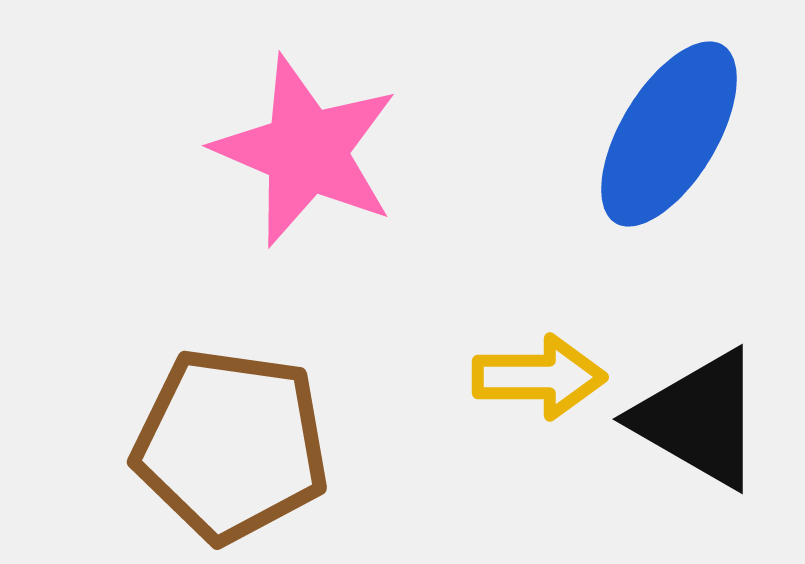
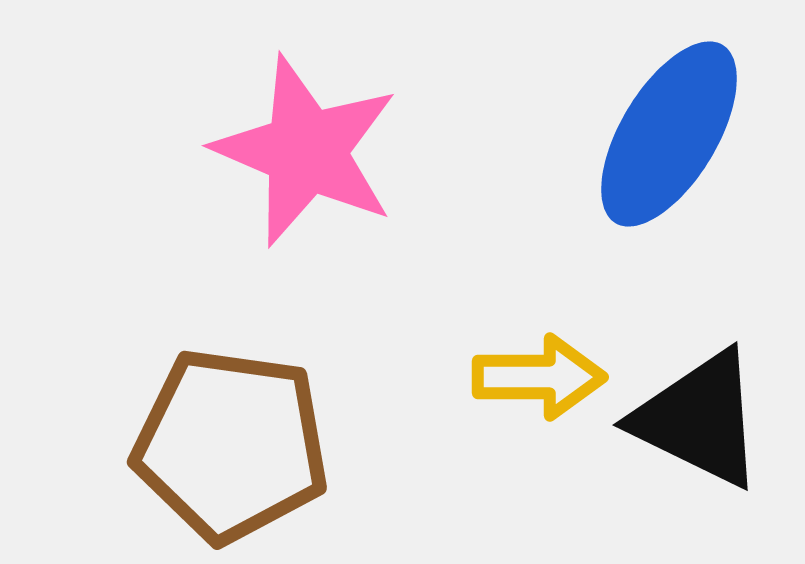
black triangle: rotated 4 degrees counterclockwise
